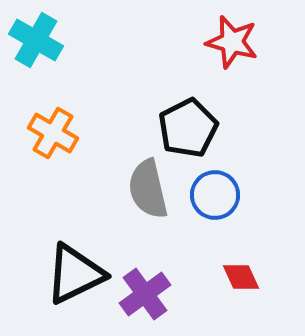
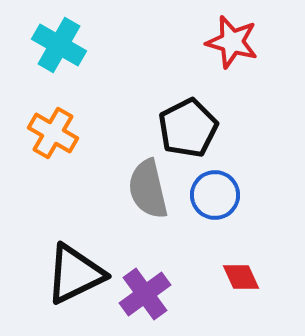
cyan cross: moved 23 px right, 5 px down
